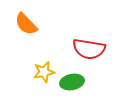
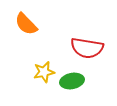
red semicircle: moved 2 px left, 1 px up
green ellipse: moved 1 px up
